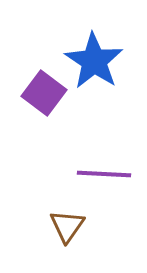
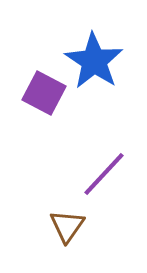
purple square: rotated 9 degrees counterclockwise
purple line: rotated 50 degrees counterclockwise
